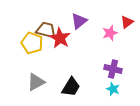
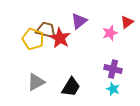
yellow pentagon: moved 1 px right, 4 px up
